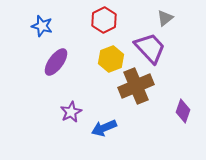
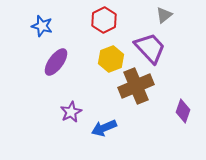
gray triangle: moved 1 px left, 3 px up
